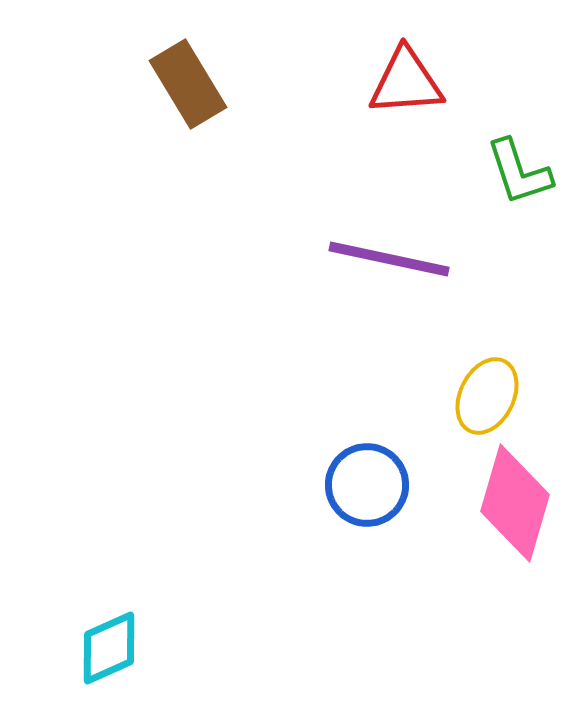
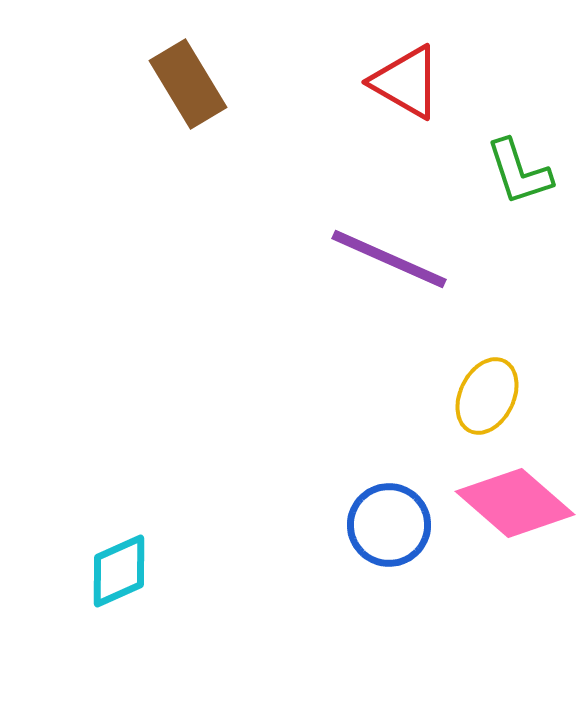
red triangle: rotated 34 degrees clockwise
purple line: rotated 12 degrees clockwise
blue circle: moved 22 px right, 40 px down
pink diamond: rotated 65 degrees counterclockwise
cyan diamond: moved 10 px right, 77 px up
